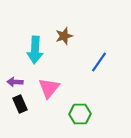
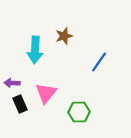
purple arrow: moved 3 px left, 1 px down
pink triangle: moved 3 px left, 5 px down
green hexagon: moved 1 px left, 2 px up
